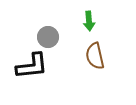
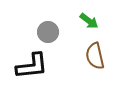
green arrow: rotated 48 degrees counterclockwise
gray circle: moved 5 px up
